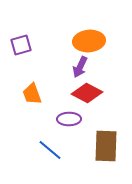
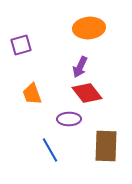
orange ellipse: moved 13 px up
red diamond: rotated 24 degrees clockwise
blue line: rotated 20 degrees clockwise
